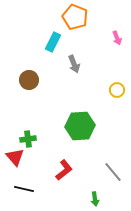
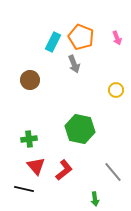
orange pentagon: moved 6 px right, 20 px down
brown circle: moved 1 px right
yellow circle: moved 1 px left
green hexagon: moved 3 px down; rotated 16 degrees clockwise
green cross: moved 1 px right
red triangle: moved 21 px right, 9 px down
